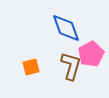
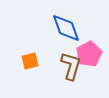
pink pentagon: moved 2 px left
orange square: moved 1 px left, 6 px up
